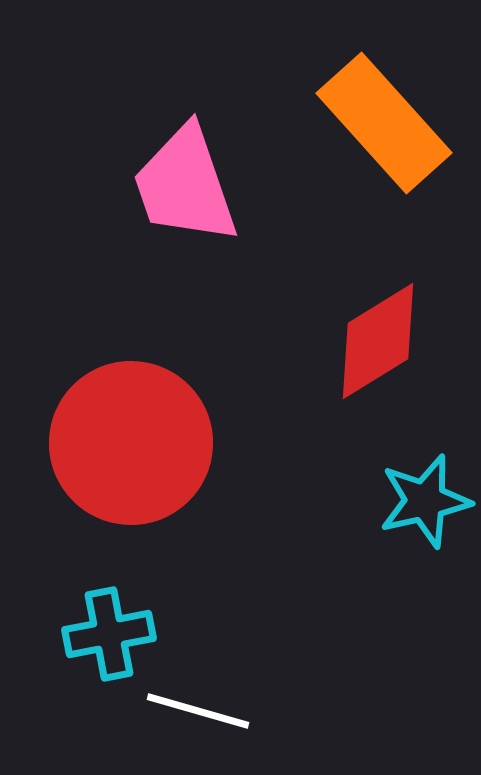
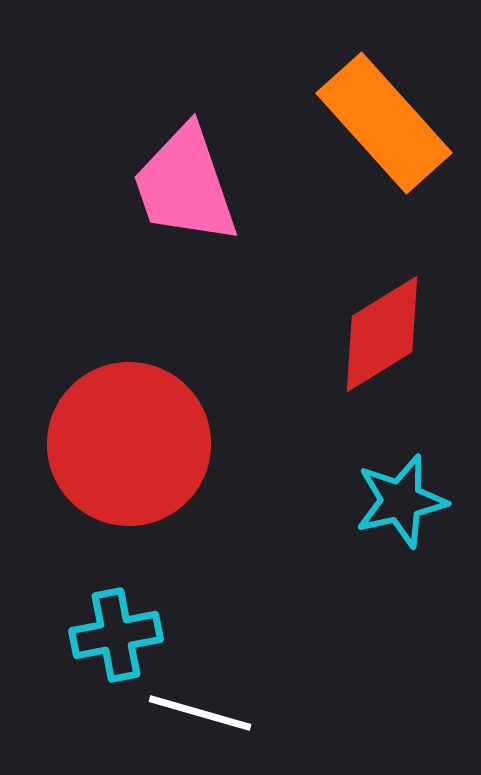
red diamond: moved 4 px right, 7 px up
red circle: moved 2 px left, 1 px down
cyan star: moved 24 px left
cyan cross: moved 7 px right, 1 px down
white line: moved 2 px right, 2 px down
